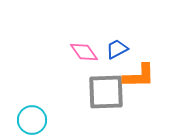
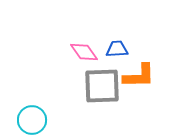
blue trapezoid: rotated 25 degrees clockwise
gray square: moved 4 px left, 6 px up
